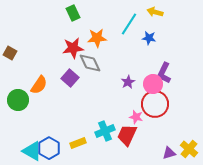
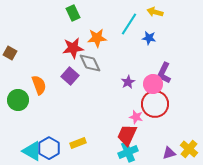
purple square: moved 2 px up
orange semicircle: rotated 54 degrees counterclockwise
cyan cross: moved 23 px right, 21 px down
